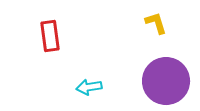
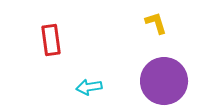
red rectangle: moved 1 px right, 4 px down
purple circle: moved 2 px left
